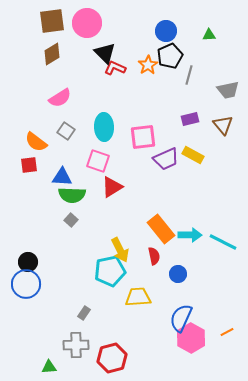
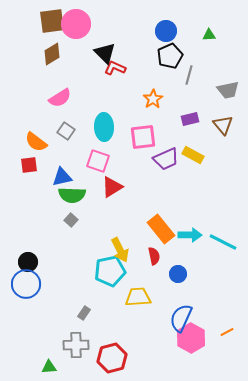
pink circle at (87, 23): moved 11 px left, 1 px down
orange star at (148, 65): moved 5 px right, 34 px down
blue triangle at (62, 177): rotated 15 degrees counterclockwise
